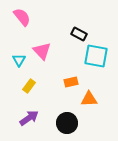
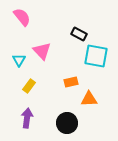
purple arrow: moved 2 px left; rotated 48 degrees counterclockwise
